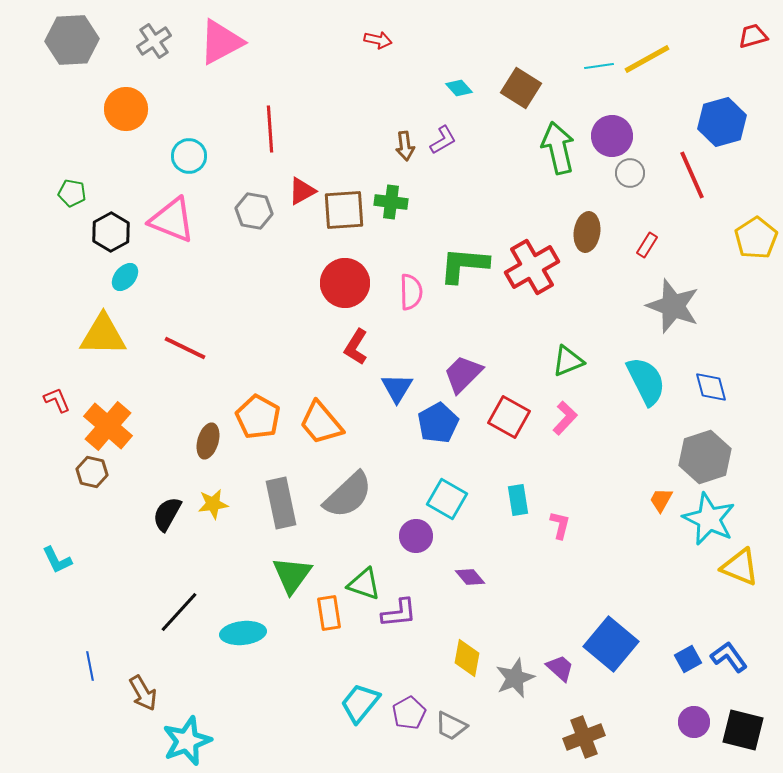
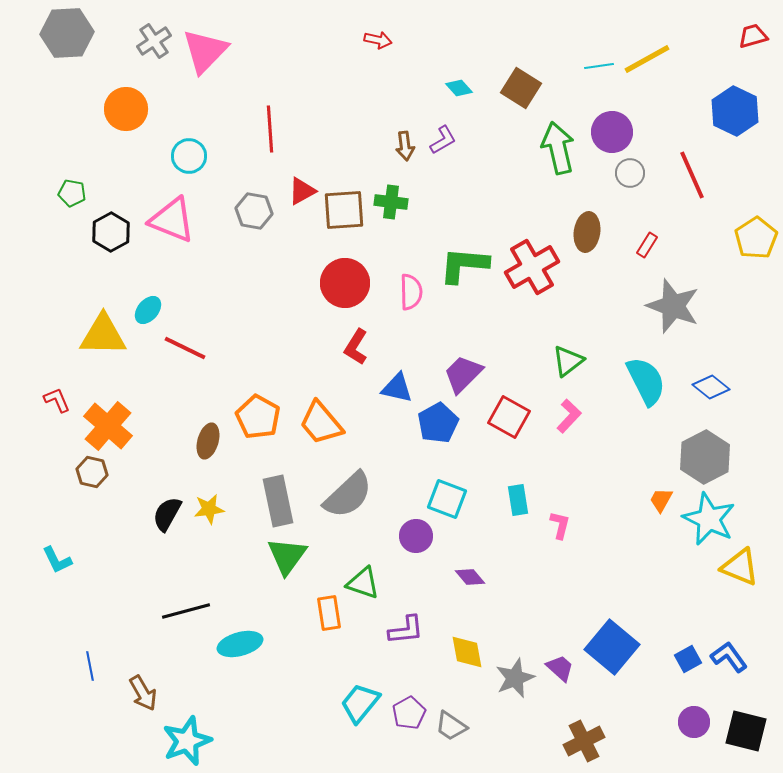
gray hexagon at (72, 40): moved 5 px left, 7 px up
pink triangle at (221, 42): moved 16 px left, 9 px down; rotated 18 degrees counterclockwise
blue hexagon at (722, 122): moved 13 px right, 11 px up; rotated 18 degrees counterclockwise
purple circle at (612, 136): moved 4 px up
cyan ellipse at (125, 277): moved 23 px right, 33 px down
green triangle at (568, 361): rotated 16 degrees counterclockwise
blue diamond at (711, 387): rotated 36 degrees counterclockwise
blue triangle at (397, 388): rotated 48 degrees counterclockwise
pink L-shape at (565, 418): moved 4 px right, 2 px up
gray hexagon at (705, 457): rotated 9 degrees counterclockwise
cyan square at (447, 499): rotated 9 degrees counterclockwise
gray rectangle at (281, 503): moved 3 px left, 2 px up
yellow star at (213, 504): moved 4 px left, 5 px down
green triangle at (292, 575): moved 5 px left, 19 px up
green triangle at (364, 584): moved 1 px left, 1 px up
black line at (179, 612): moved 7 px right, 1 px up; rotated 33 degrees clockwise
purple L-shape at (399, 613): moved 7 px right, 17 px down
cyan ellipse at (243, 633): moved 3 px left, 11 px down; rotated 9 degrees counterclockwise
blue square at (611, 644): moved 1 px right, 3 px down
yellow diamond at (467, 658): moved 6 px up; rotated 21 degrees counterclockwise
gray trapezoid at (451, 726): rotated 8 degrees clockwise
black square at (743, 730): moved 3 px right, 1 px down
brown cross at (584, 737): moved 4 px down; rotated 6 degrees counterclockwise
